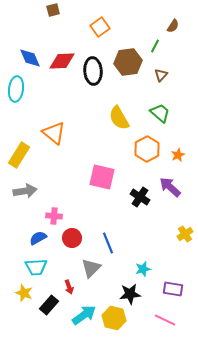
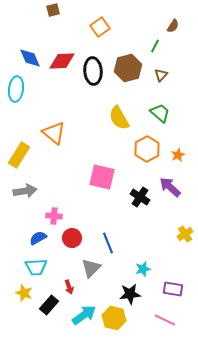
brown hexagon: moved 6 px down; rotated 8 degrees counterclockwise
